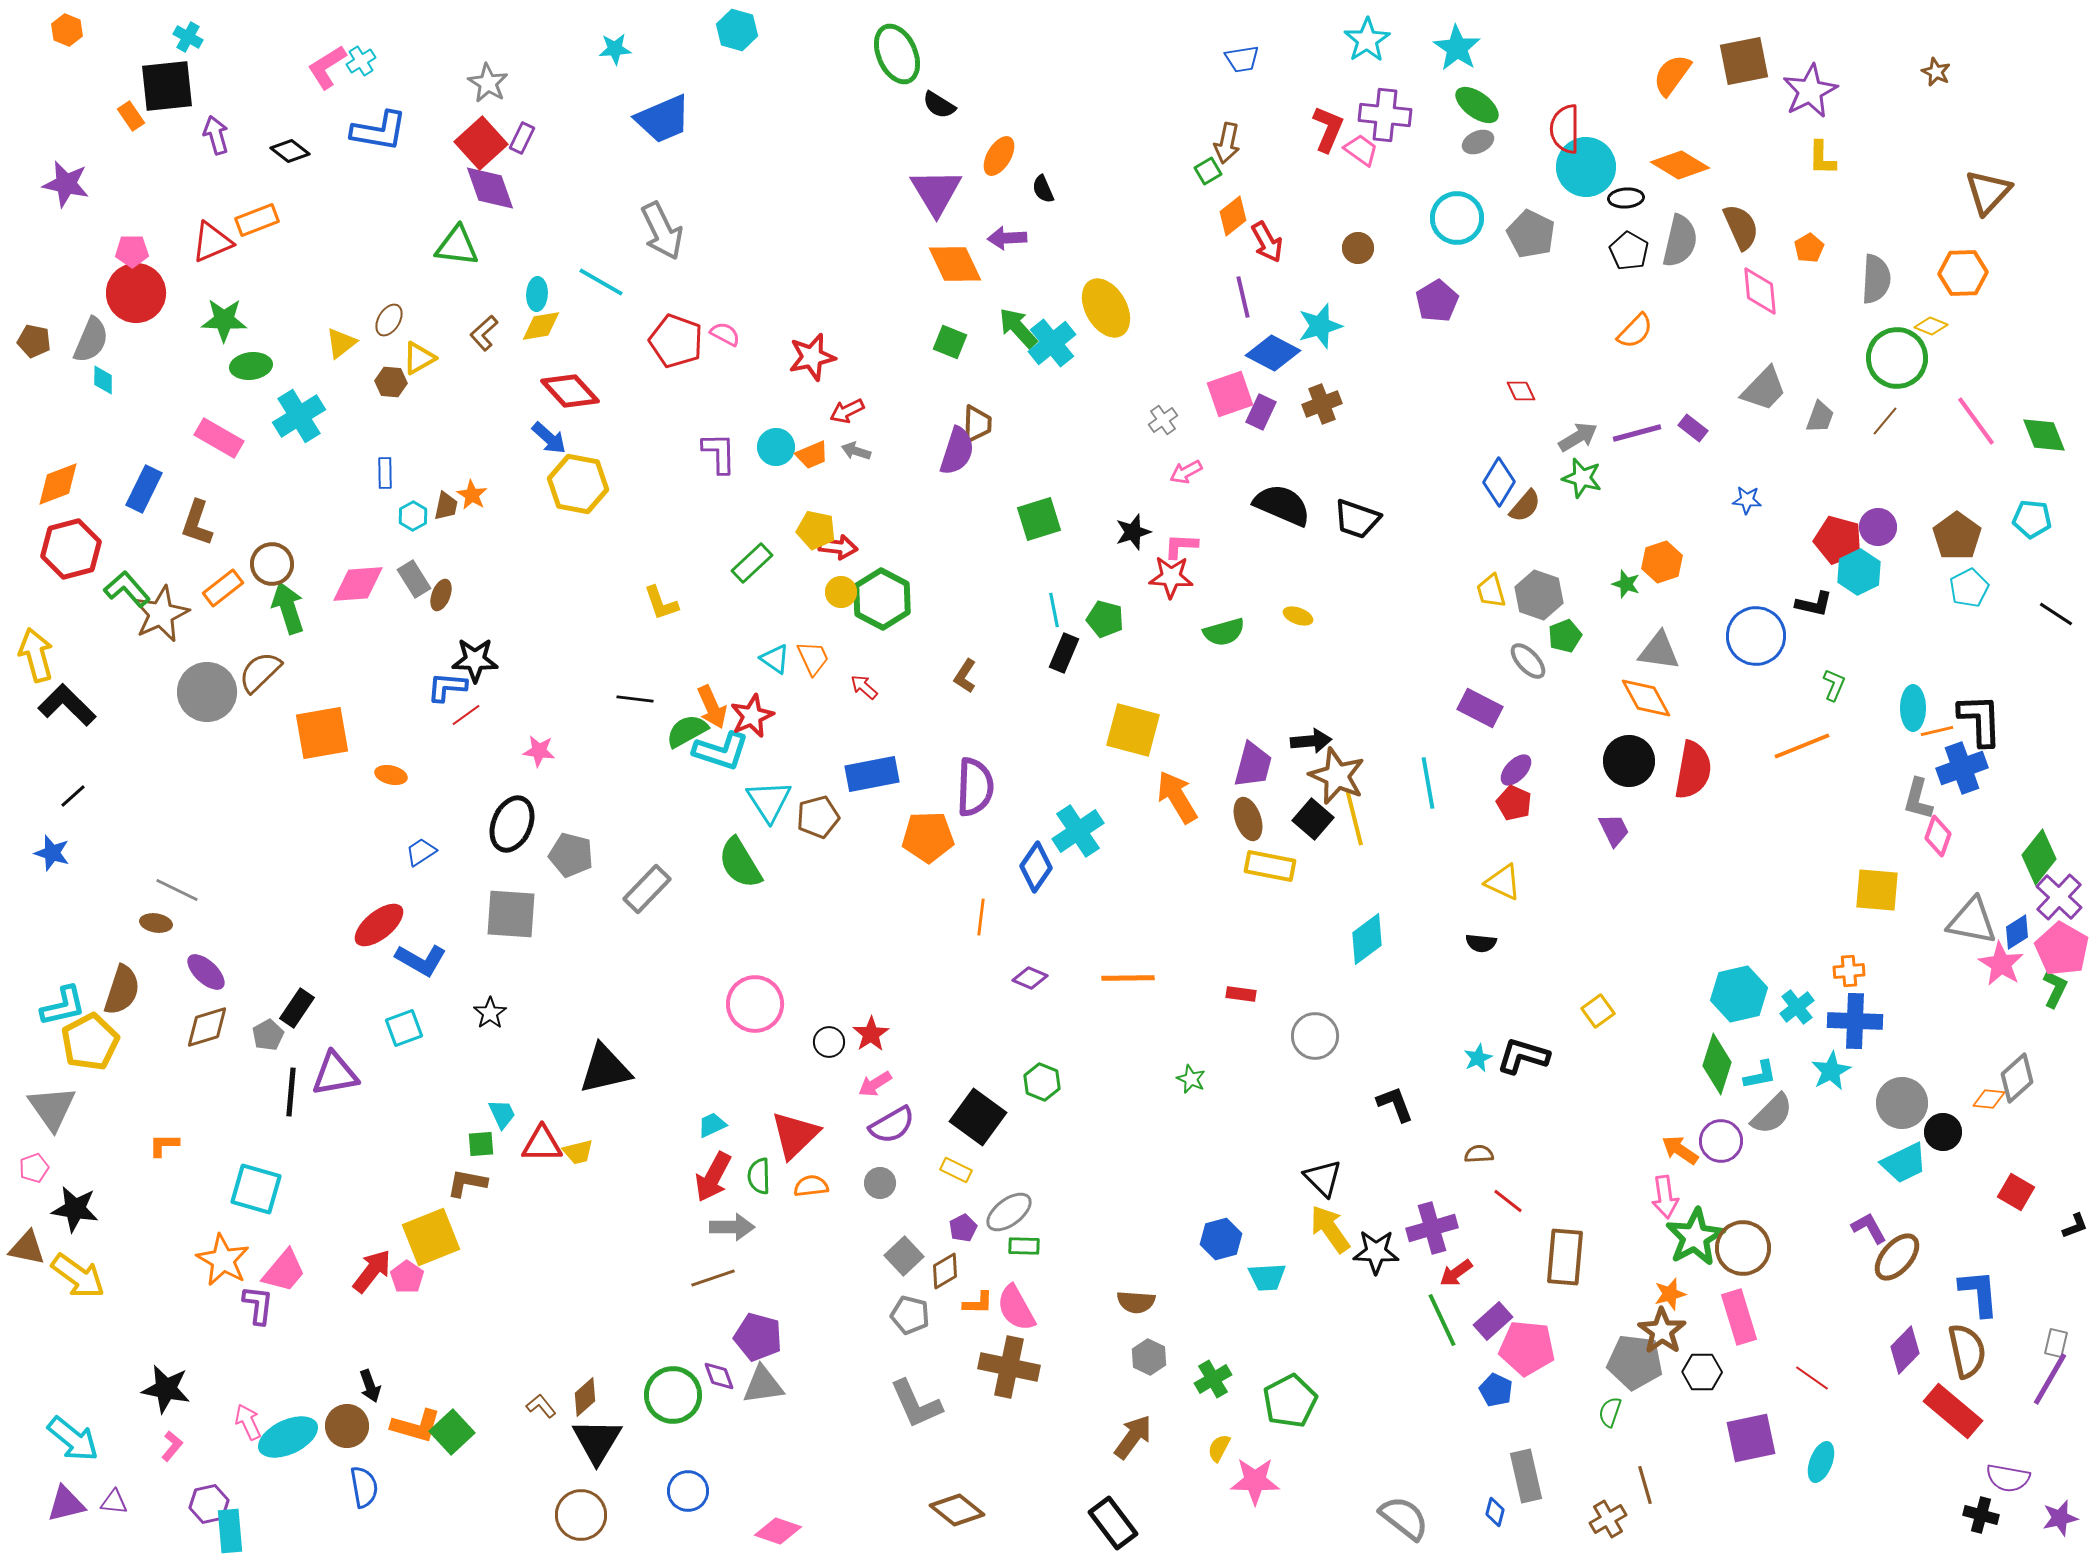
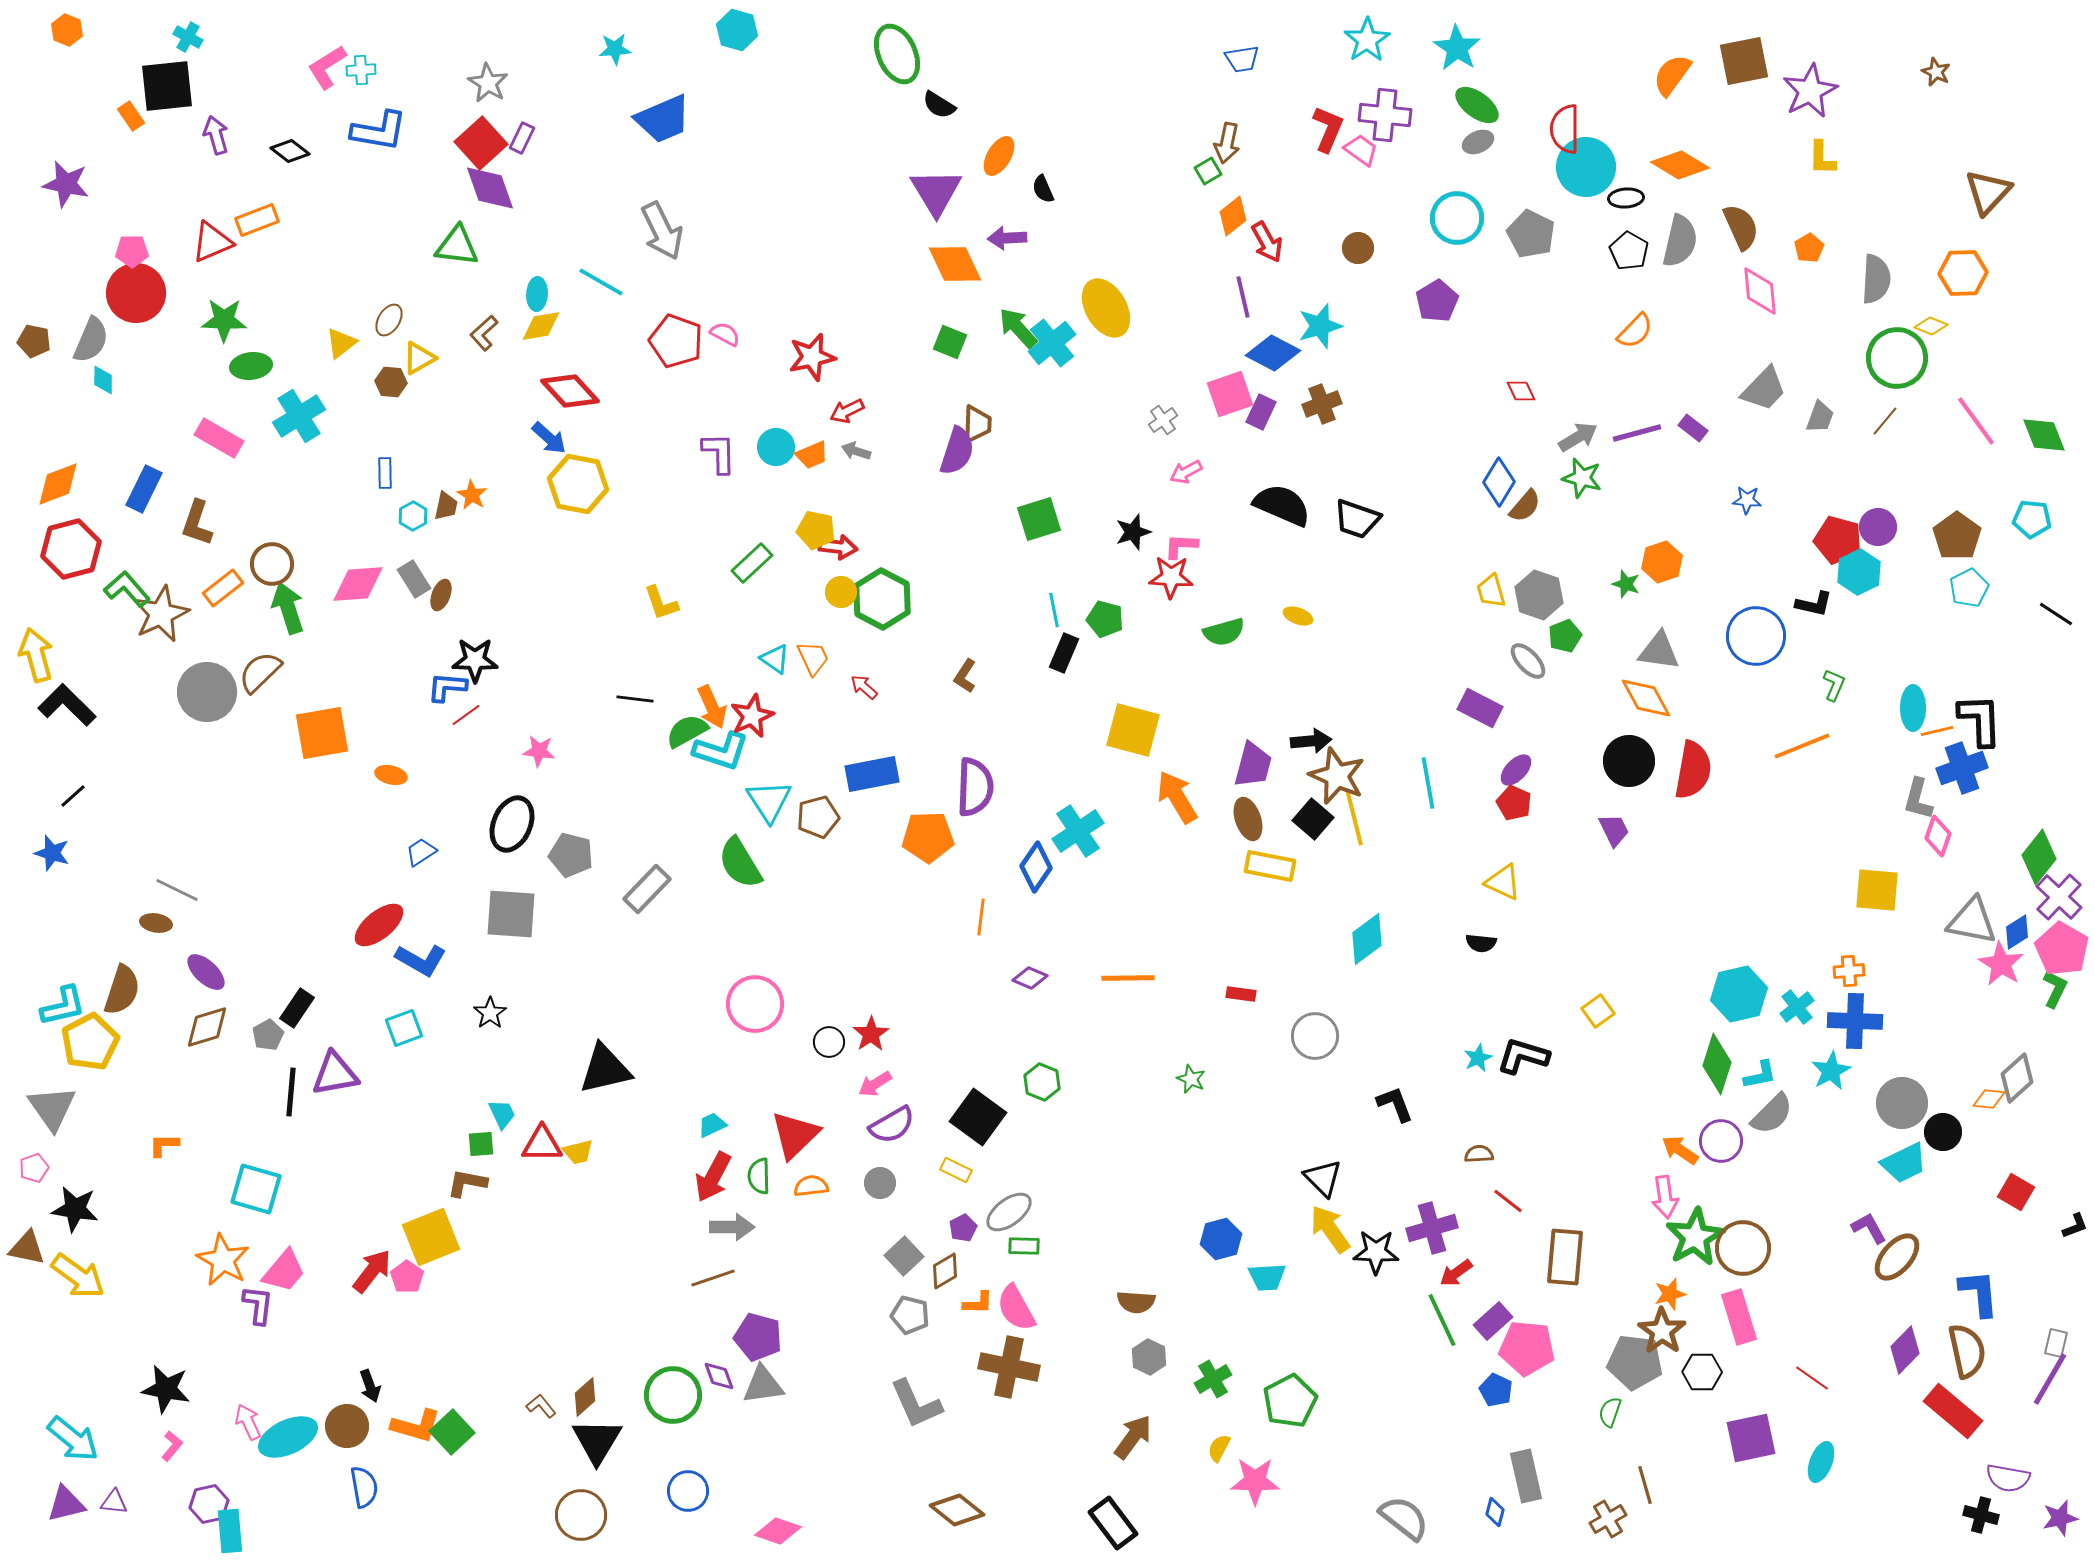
cyan cross at (361, 61): moved 9 px down; rotated 28 degrees clockwise
